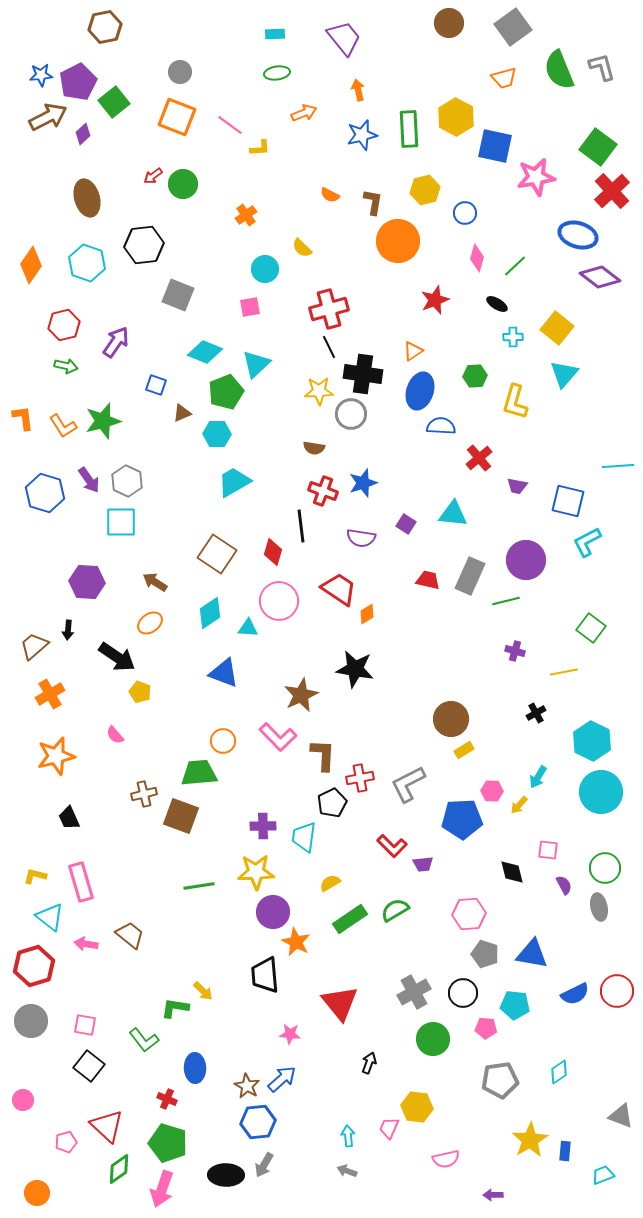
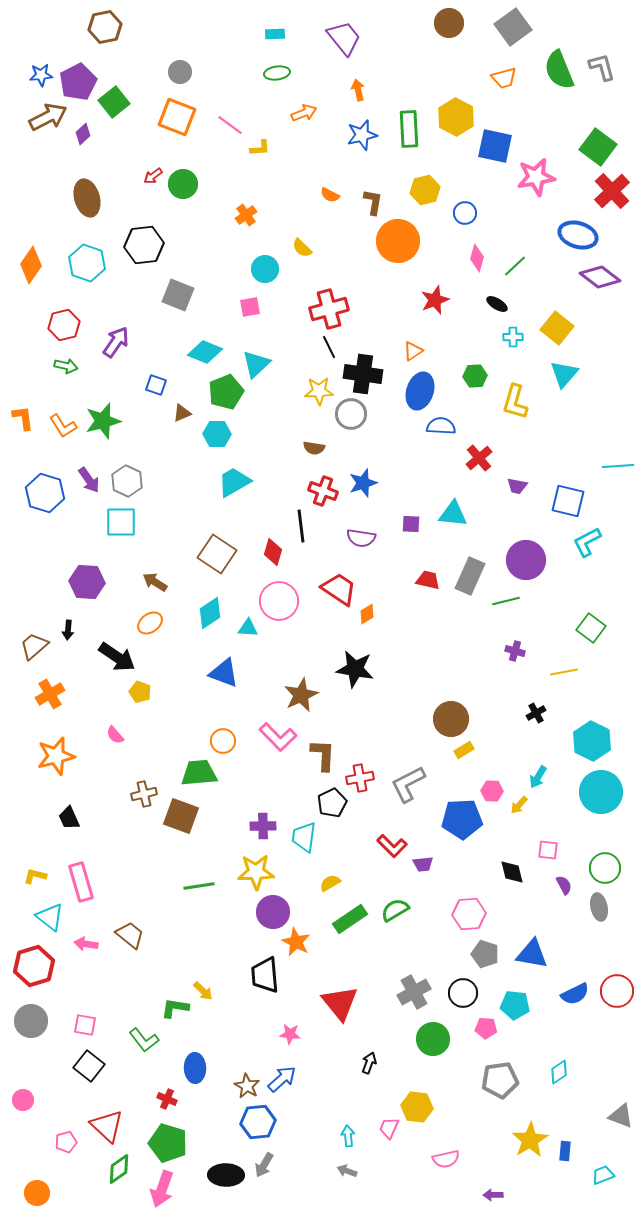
purple square at (406, 524): moved 5 px right; rotated 30 degrees counterclockwise
